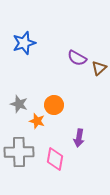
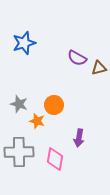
brown triangle: rotated 28 degrees clockwise
